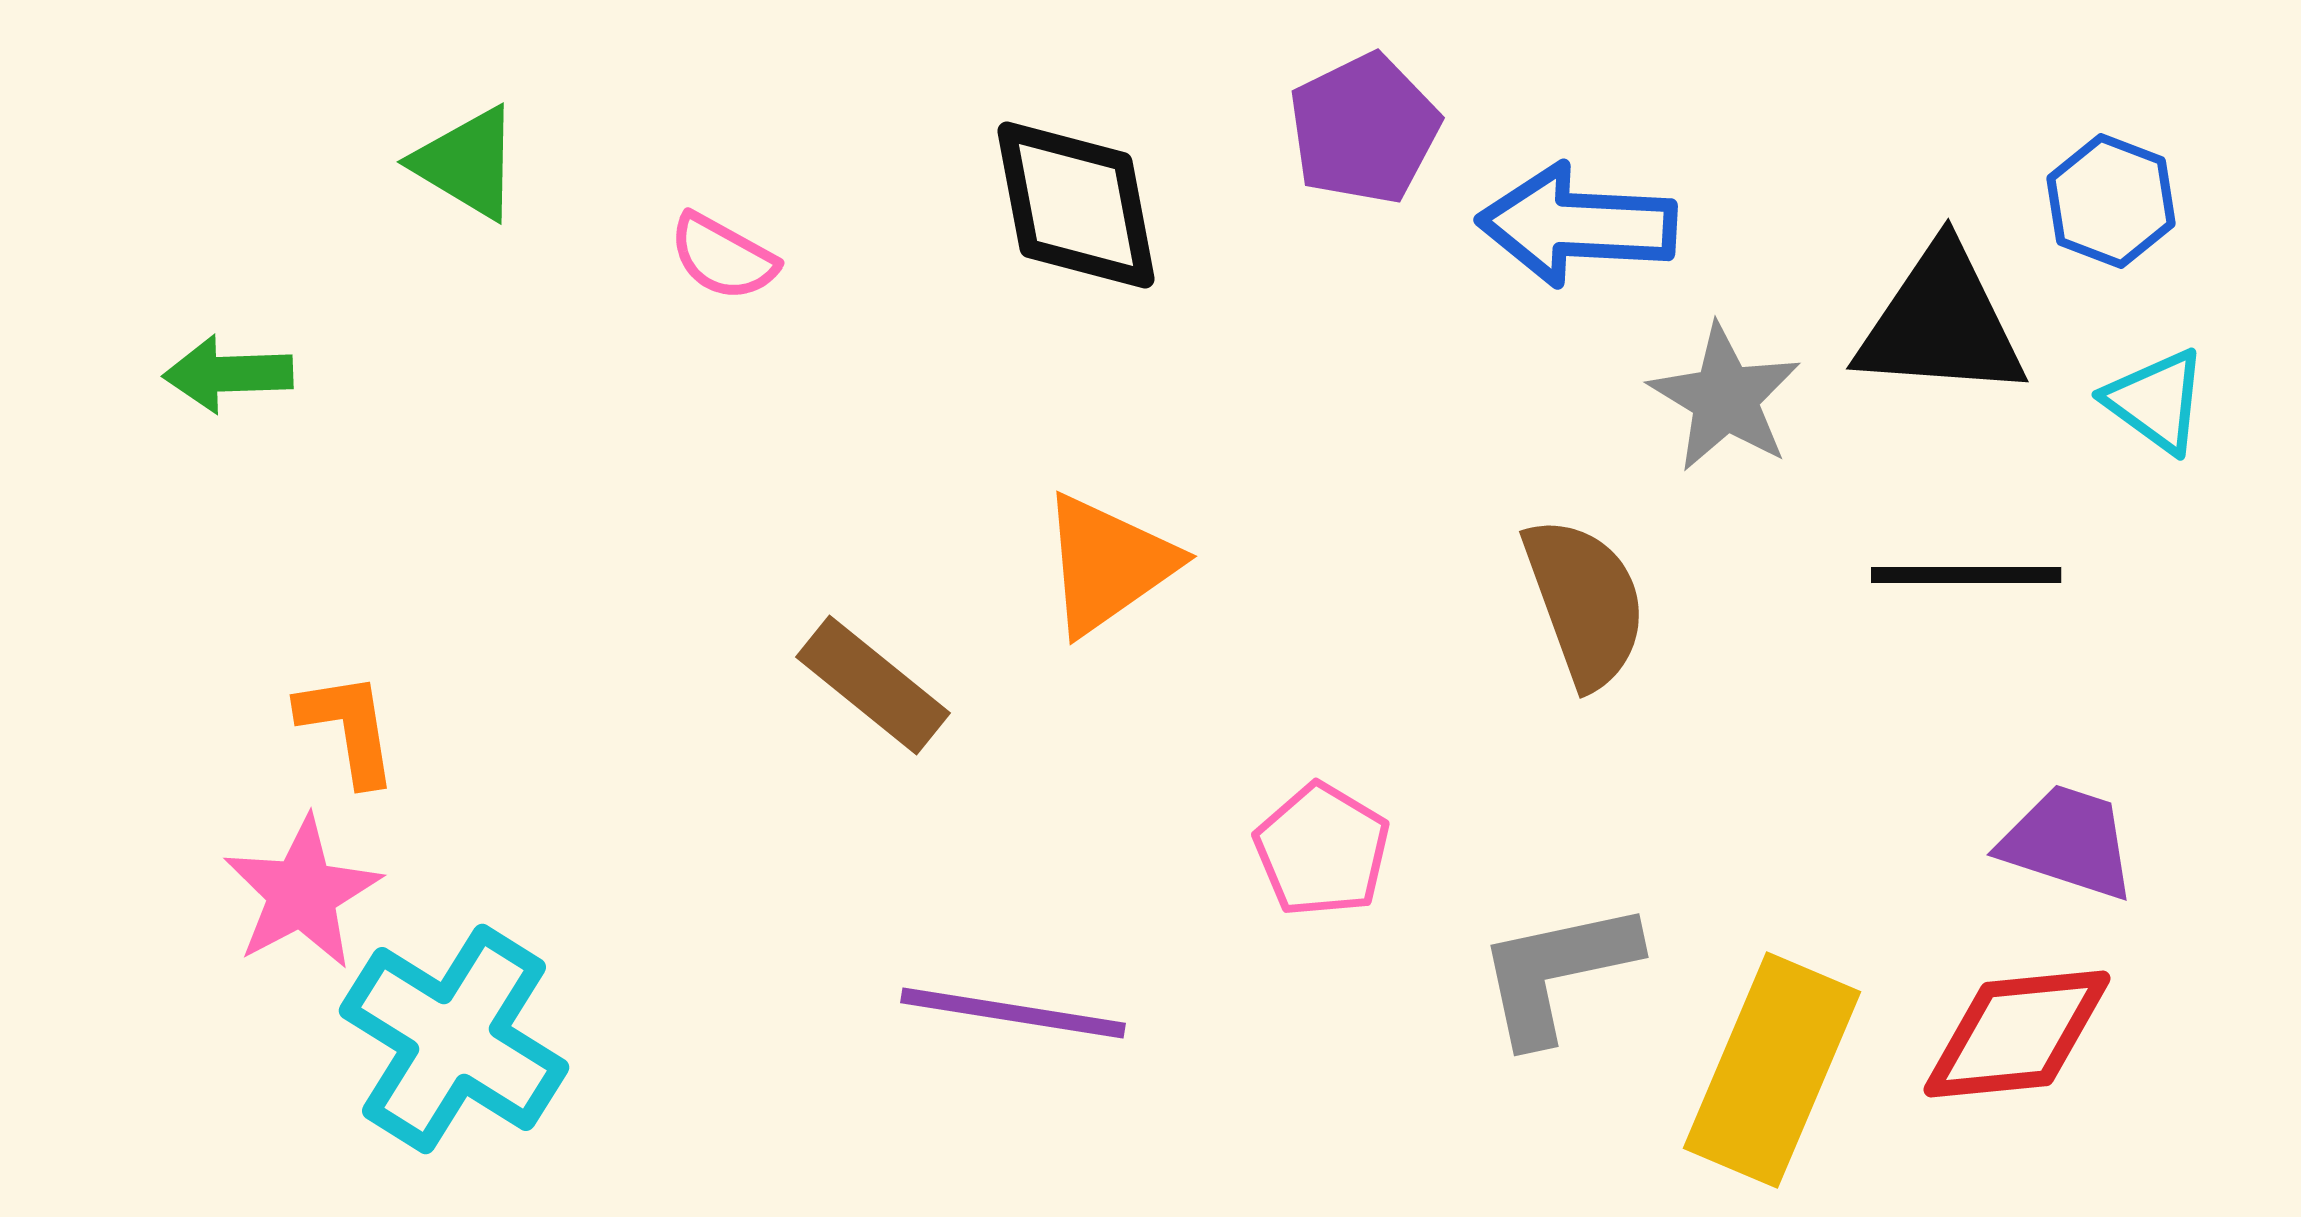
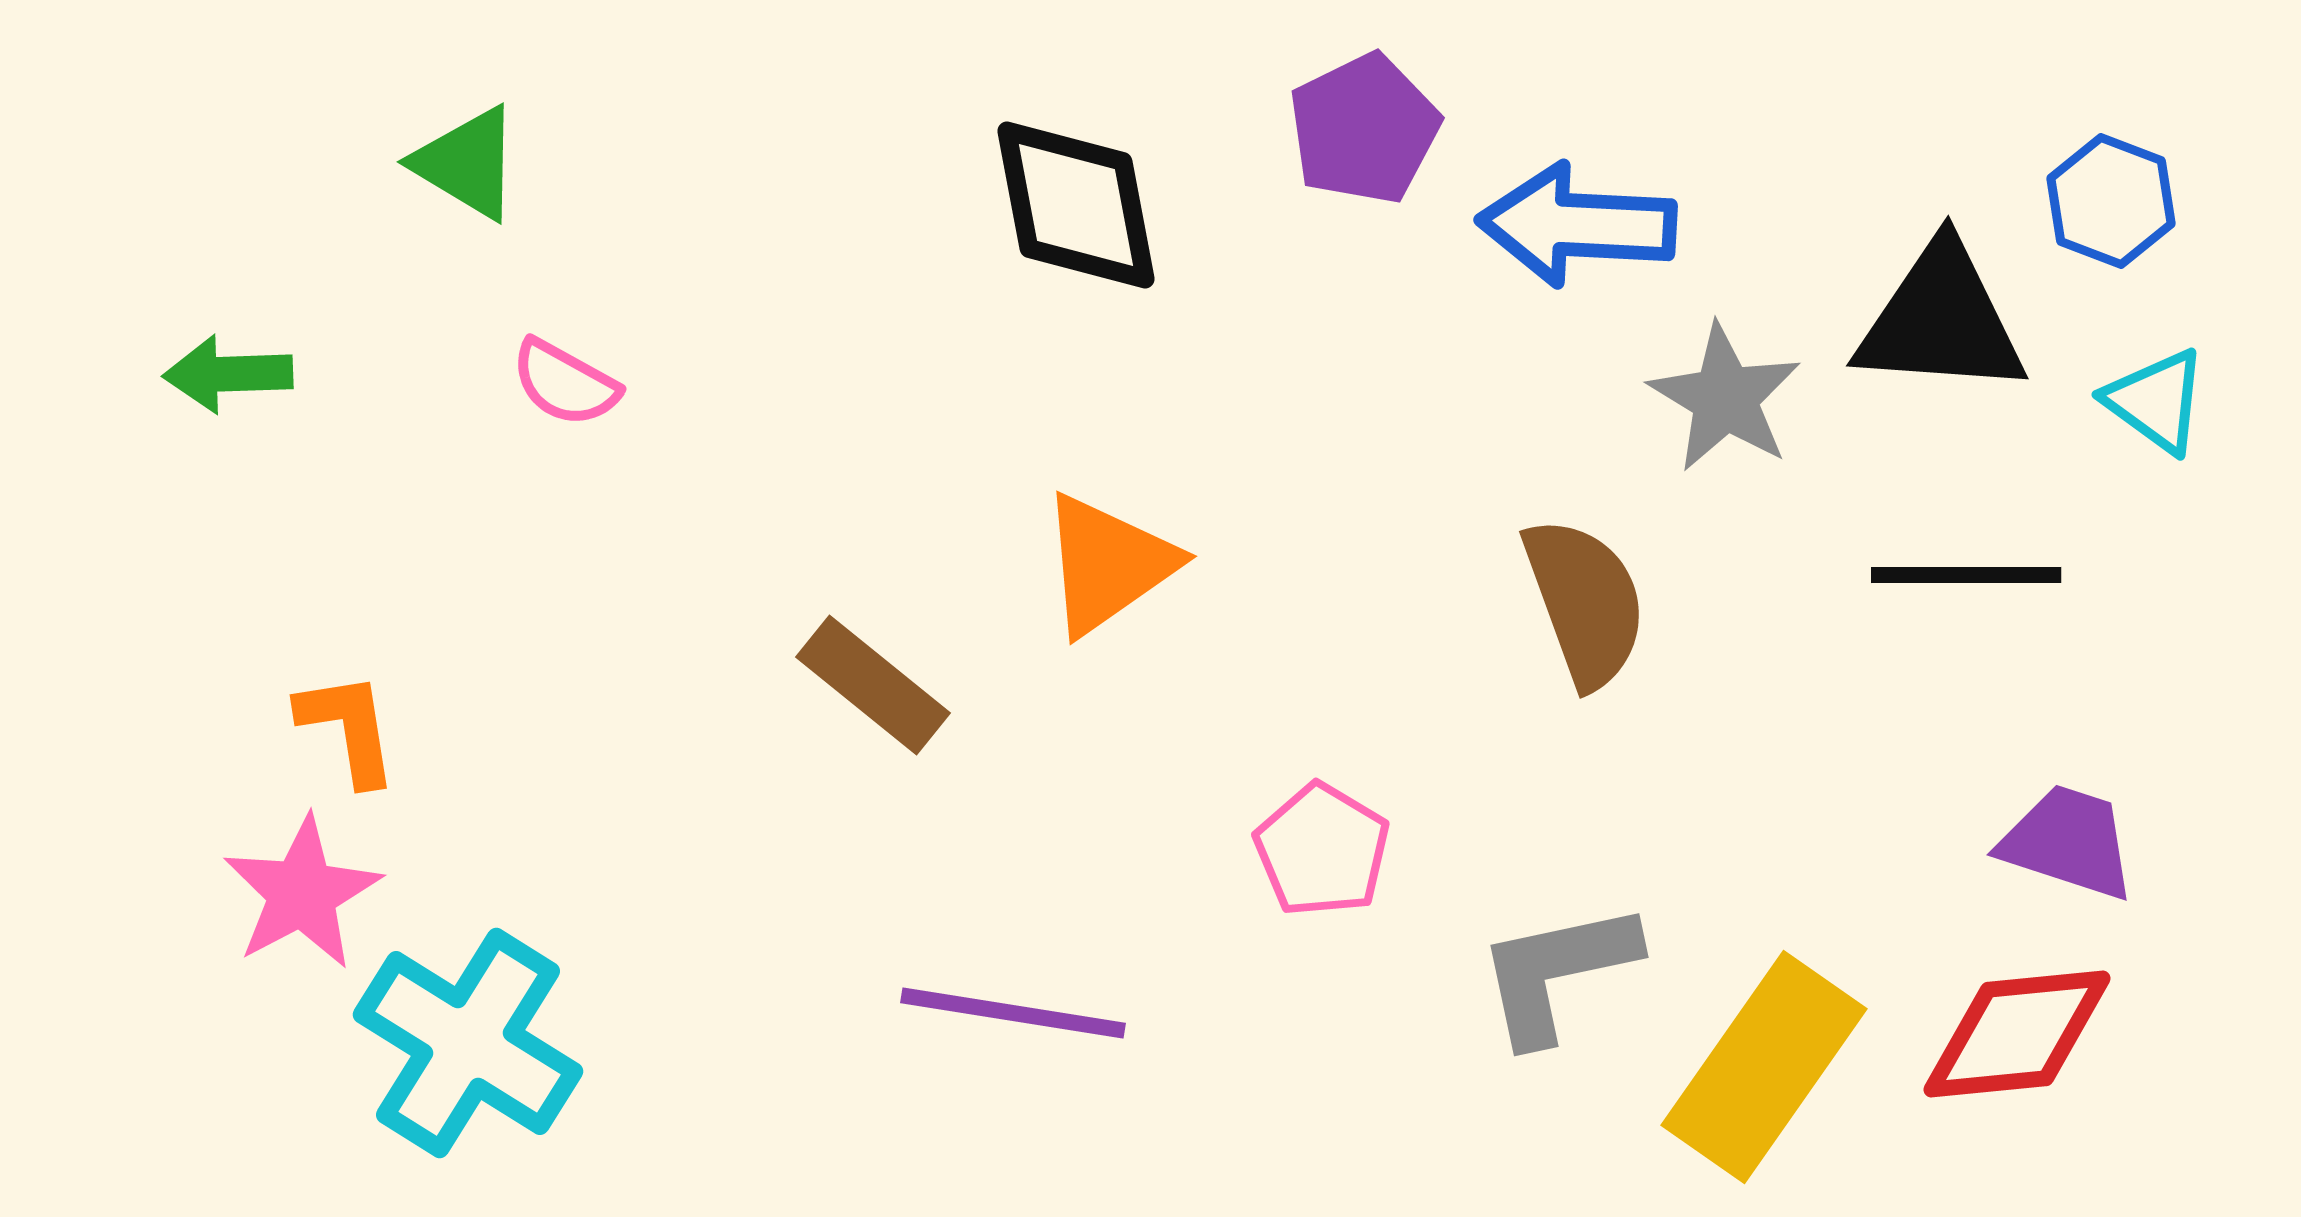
pink semicircle: moved 158 px left, 126 px down
black triangle: moved 3 px up
cyan cross: moved 14 px right, 4 px down
yellow rectangle: moved 8 px left, 3 px up; rotated 12 degrees clockwise
